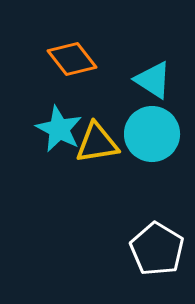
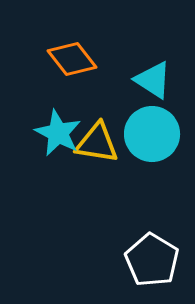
cyan star: moved 1 px left, 4 px down
yellow triangle: rotated 18 degrees clockwise
white pentagon: moved 5 px left, 11 px down
